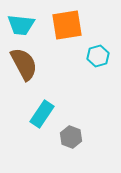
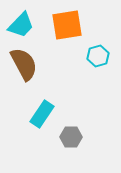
cyan trapezoid: rotated 52 degrees counterclockwise
gray hexagon: rotated 20 degrees counterclockwise
